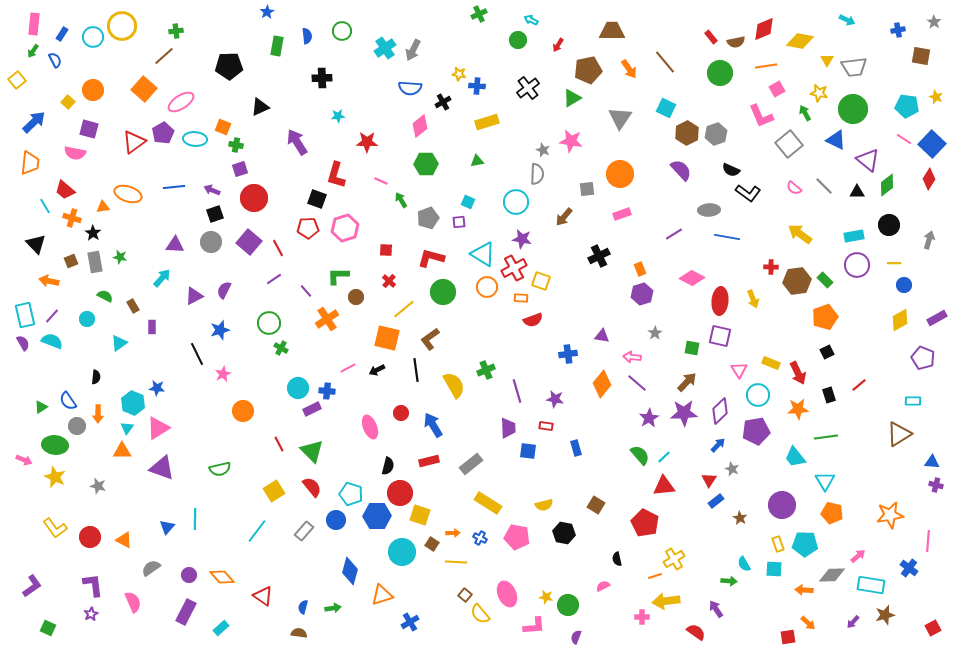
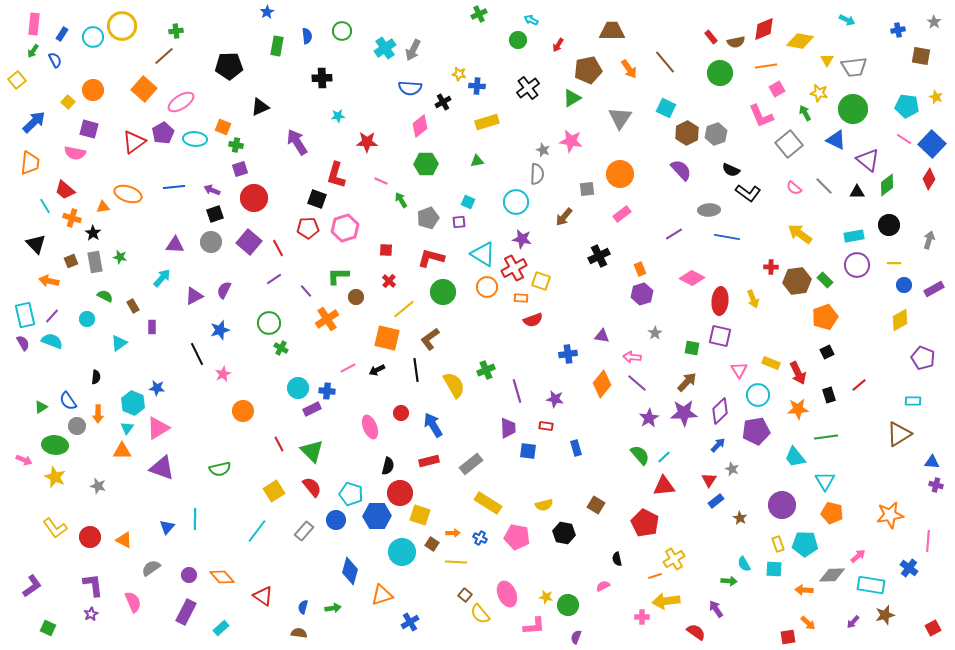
pink rectangle at (622, 214): rotated 18 degrees counterclockwise
purple rectangle at (937, 318): moved 3 px left, 29 px up
